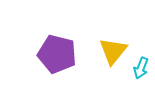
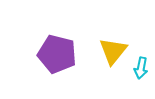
cyan arrow: rotated 10 degrees counterclockwise
